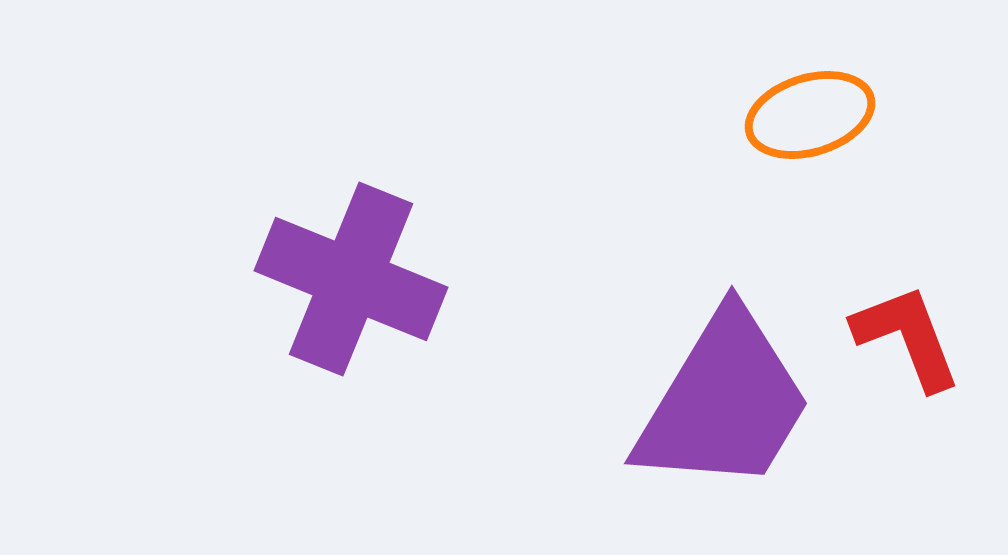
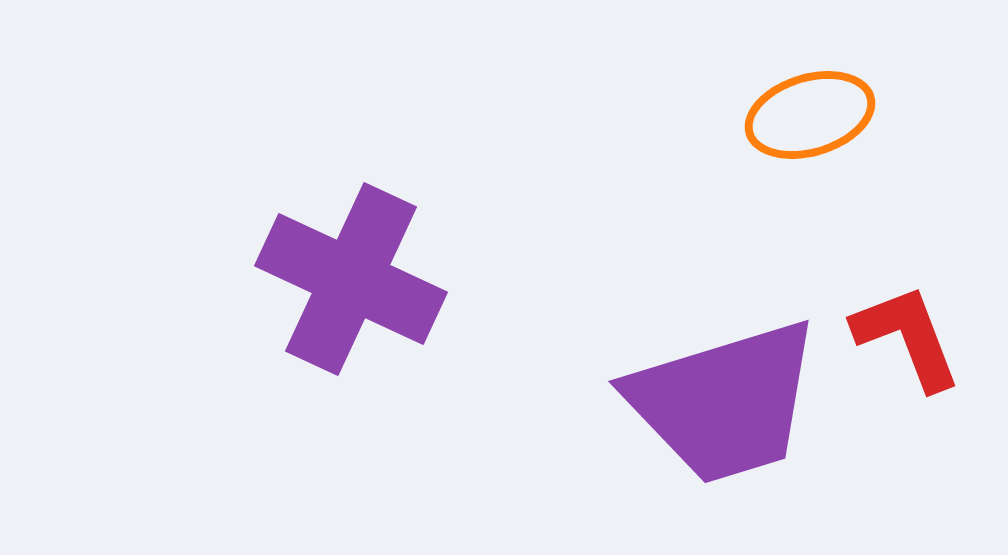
purple cross: rotated 3 degrees clockwise
purple trapezoid: rotated 42 degrees clockwise
